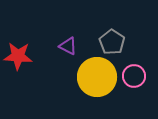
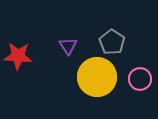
purple triangle: rotated 30 degrees clockwise
pink circle: moved 6 px right, 3 px down
